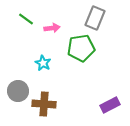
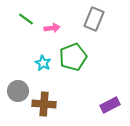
gray rectangle: moved 1 px left, 1 px down
green pentagon: moved 8 px left, 9 px down; rotated 12 degrees counterclockwise
